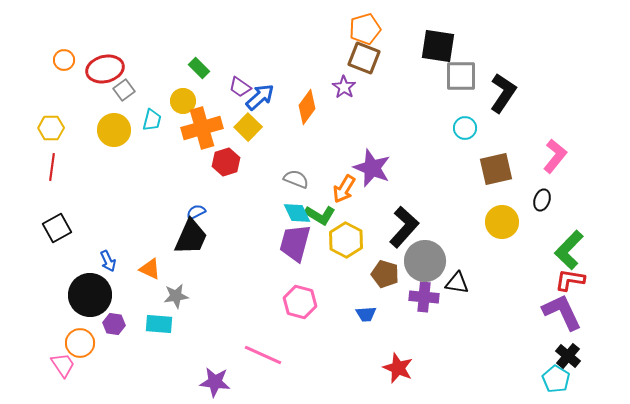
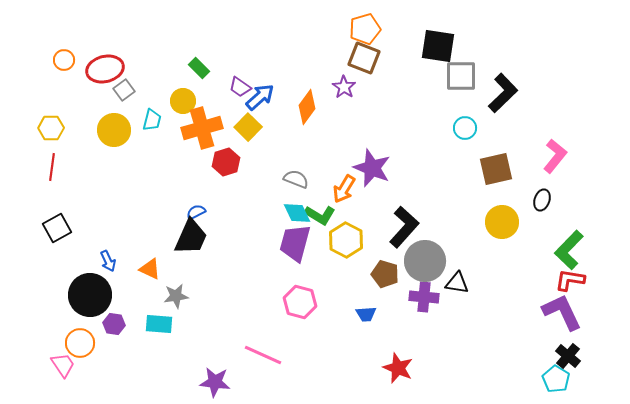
black L-shape at (503, 93): rotated 12 degrees clockwise
